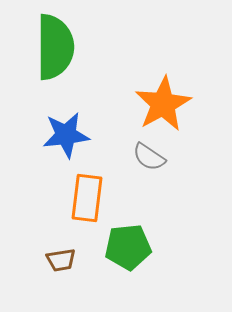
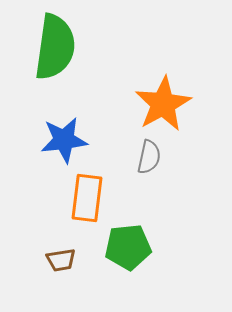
green semicircle: rotated 8 degrees clockwise
blue star: moved 2 px left, 5 px down
gray semicircle: rotated 112 degrees counterclockwise
